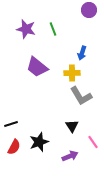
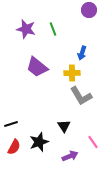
black triangle: moved 8 px left
